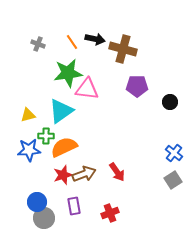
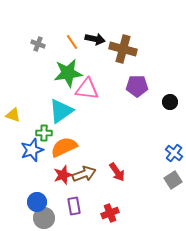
yellow triangle: moved 15 px left; rotated 35 degrees clockwise
green cross: moved 2 px left, 3 px up
blue star: moved 3 px right; rotated 15 degrees counterclockwise
